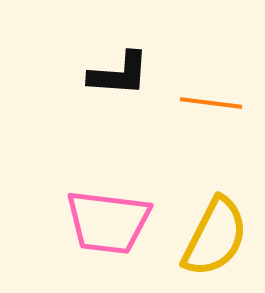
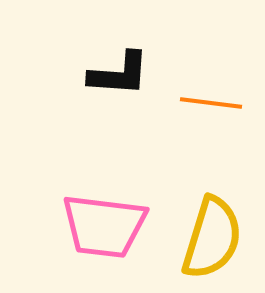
pink trapezoid: moved 4 px left, 4 px down
yellow semicircle: moved 3 px left, 1 px down; rotated 10 degrees counterclockwise
